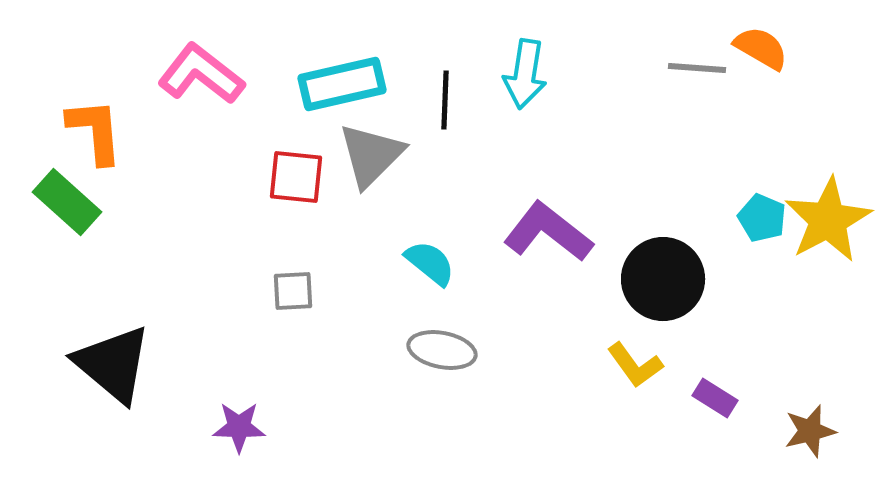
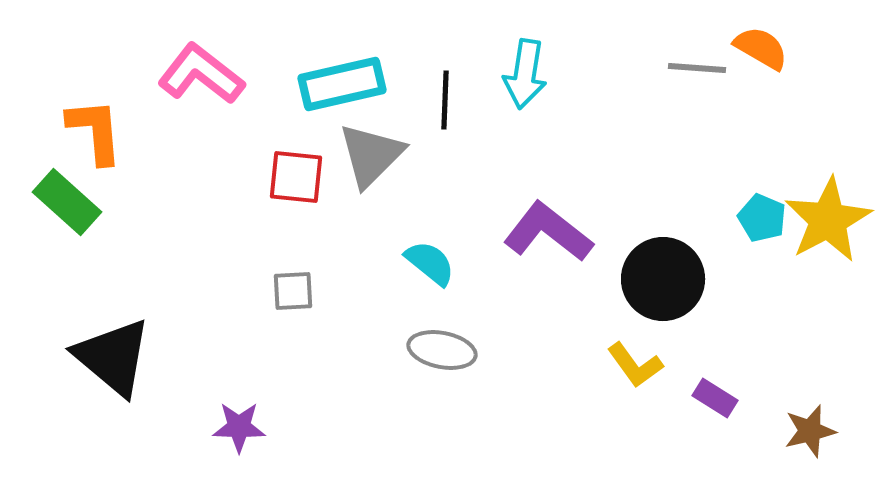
black triangle: moved 7 px up
